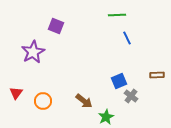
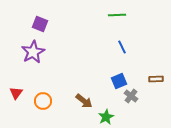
purple square: moved 16 px left, 2 px up
blue line: moved 5 px left, 9 px down
brown rectangle: moved 1 px left, 4 px down
